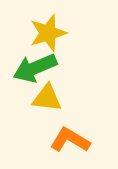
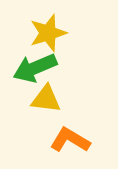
yellow triangle: moved 1 px left, 1 px down
